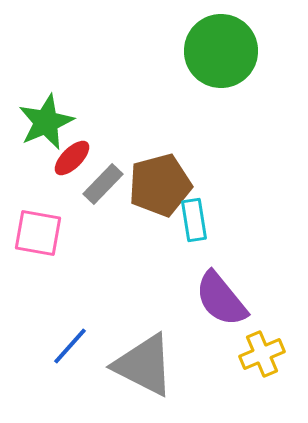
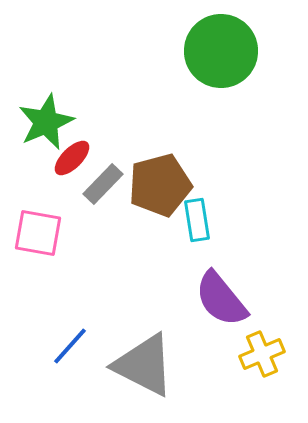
cyan rectangle: moved 3 px right
